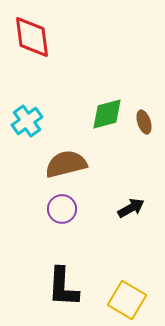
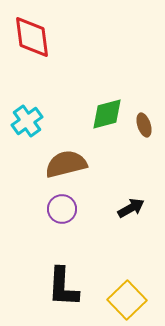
brown ellipse: moved 3 px down
yellow square: rotated 15 degrees clockwise
